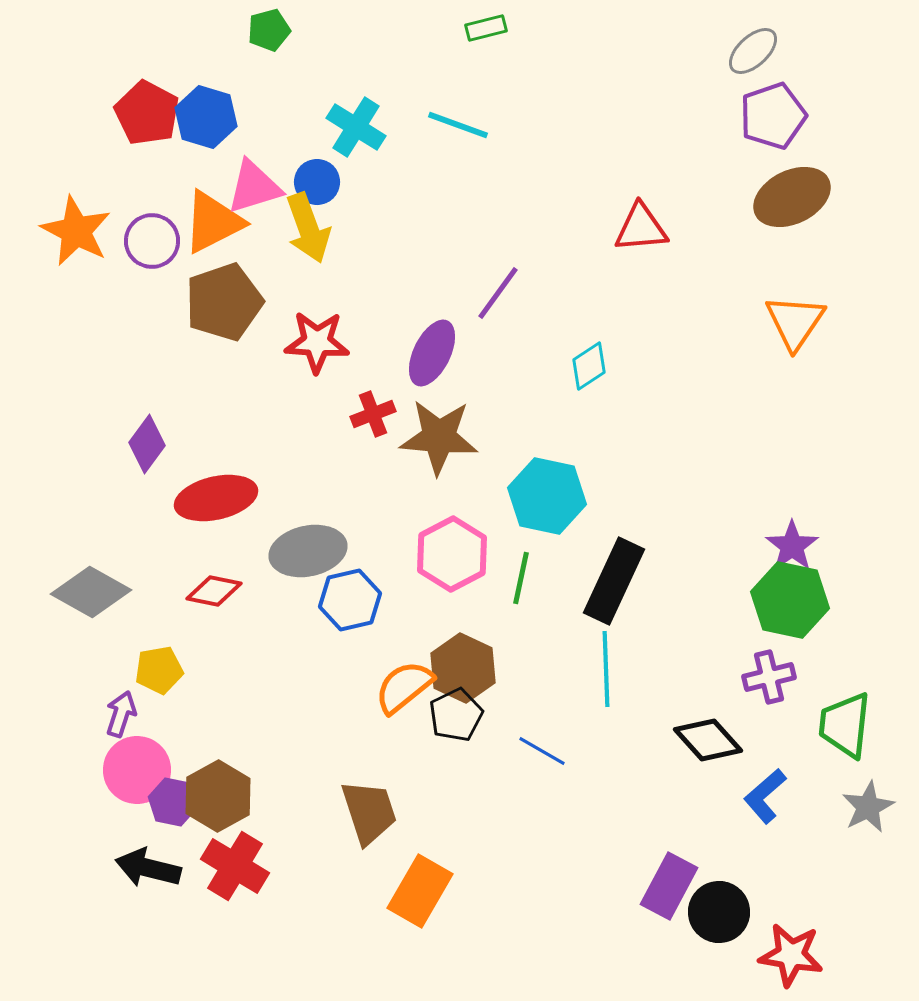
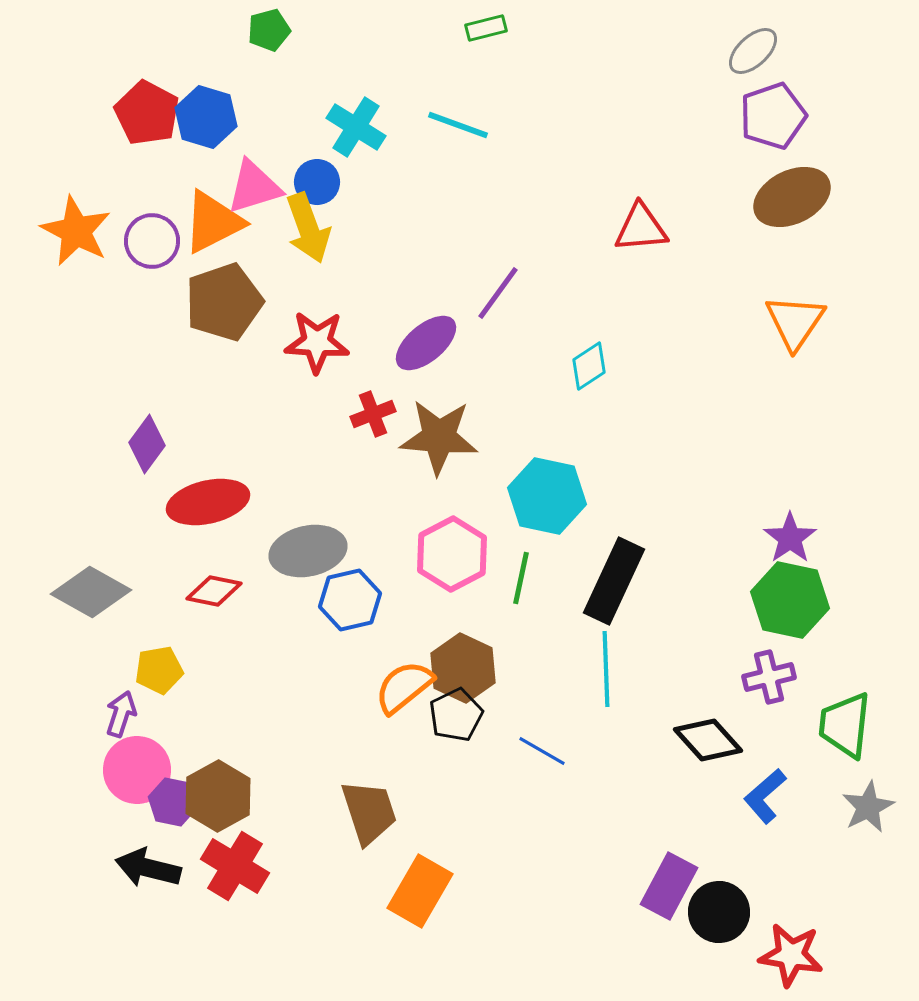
purple ellipse at (432, 353): moved 6 px left, 10 px up; rotated 24 degrees clockwise
red ellipse at (216, 498): moved 8 px left, 4 px down
purple star at (792, 546): moved 2 px left, 8 px up
